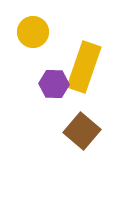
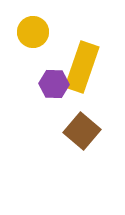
yellow rectangle: moved 2 px left
